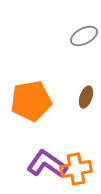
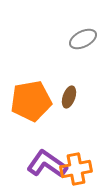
gray ellipse: moved 1 px left, 3 px down
brown ellipse: moved 17 px left
